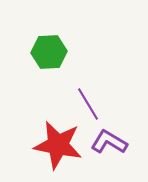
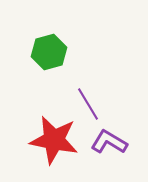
green hexagon: rotated 12 degrees counterclockwise
red star: moved 4 px left, 5 px up
